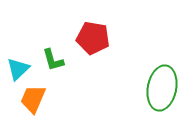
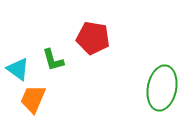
cyan triangle: rotated 40 degrees counterclockwise
